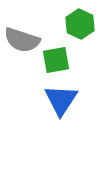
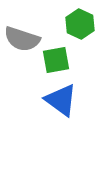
gray semicircle: moved 1 px up
blue triangle: rotated 27 degrees counterclockwise
